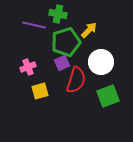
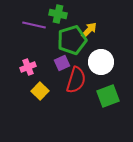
green pentagon: moved 6 px right, 2 px up
yellow square: rotated 30 degrees counterclockwise
